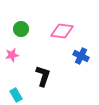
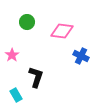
green circle: moved 6 px right, 7 px up
pink star: rotated 24 degrees counterclockwise
black L-shape: moved 7 px left, 1 px down
